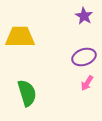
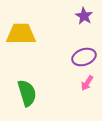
yellow trapezoid: moved 1 px right, 3 px up
